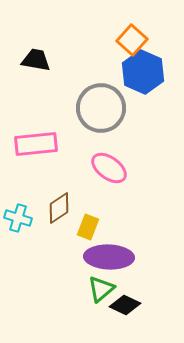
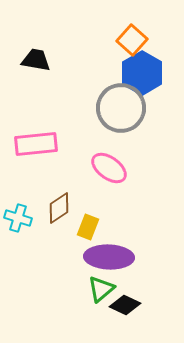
blue hexagon: moved 1 px left, 1 px down; rotated 6 degrees clockwise
gray circle: moved 20 px right
